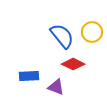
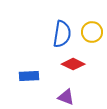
blue semicircle: moved 2 px up; rotated 48 degrees clockwise
purple triangle: moved 10 px right, 10 px down
